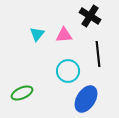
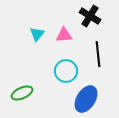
cyan circle: moved 2 px left
